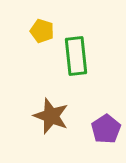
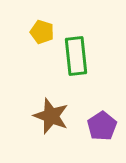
yellow pentagon: moved 1 px down
purple pentagon: moved 4 px left, 3 px up
